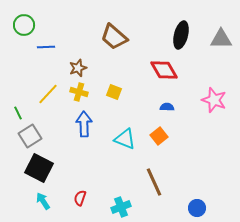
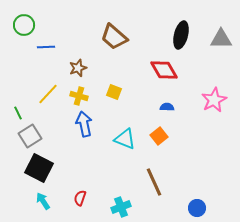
yellow cross: moved 4 px down
pink star: rotated 25 degrees clockwise
blue arrow: rotated 10 degrees counterclockwise
